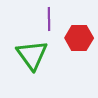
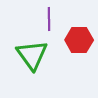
red hexagon: moved 2 px down
